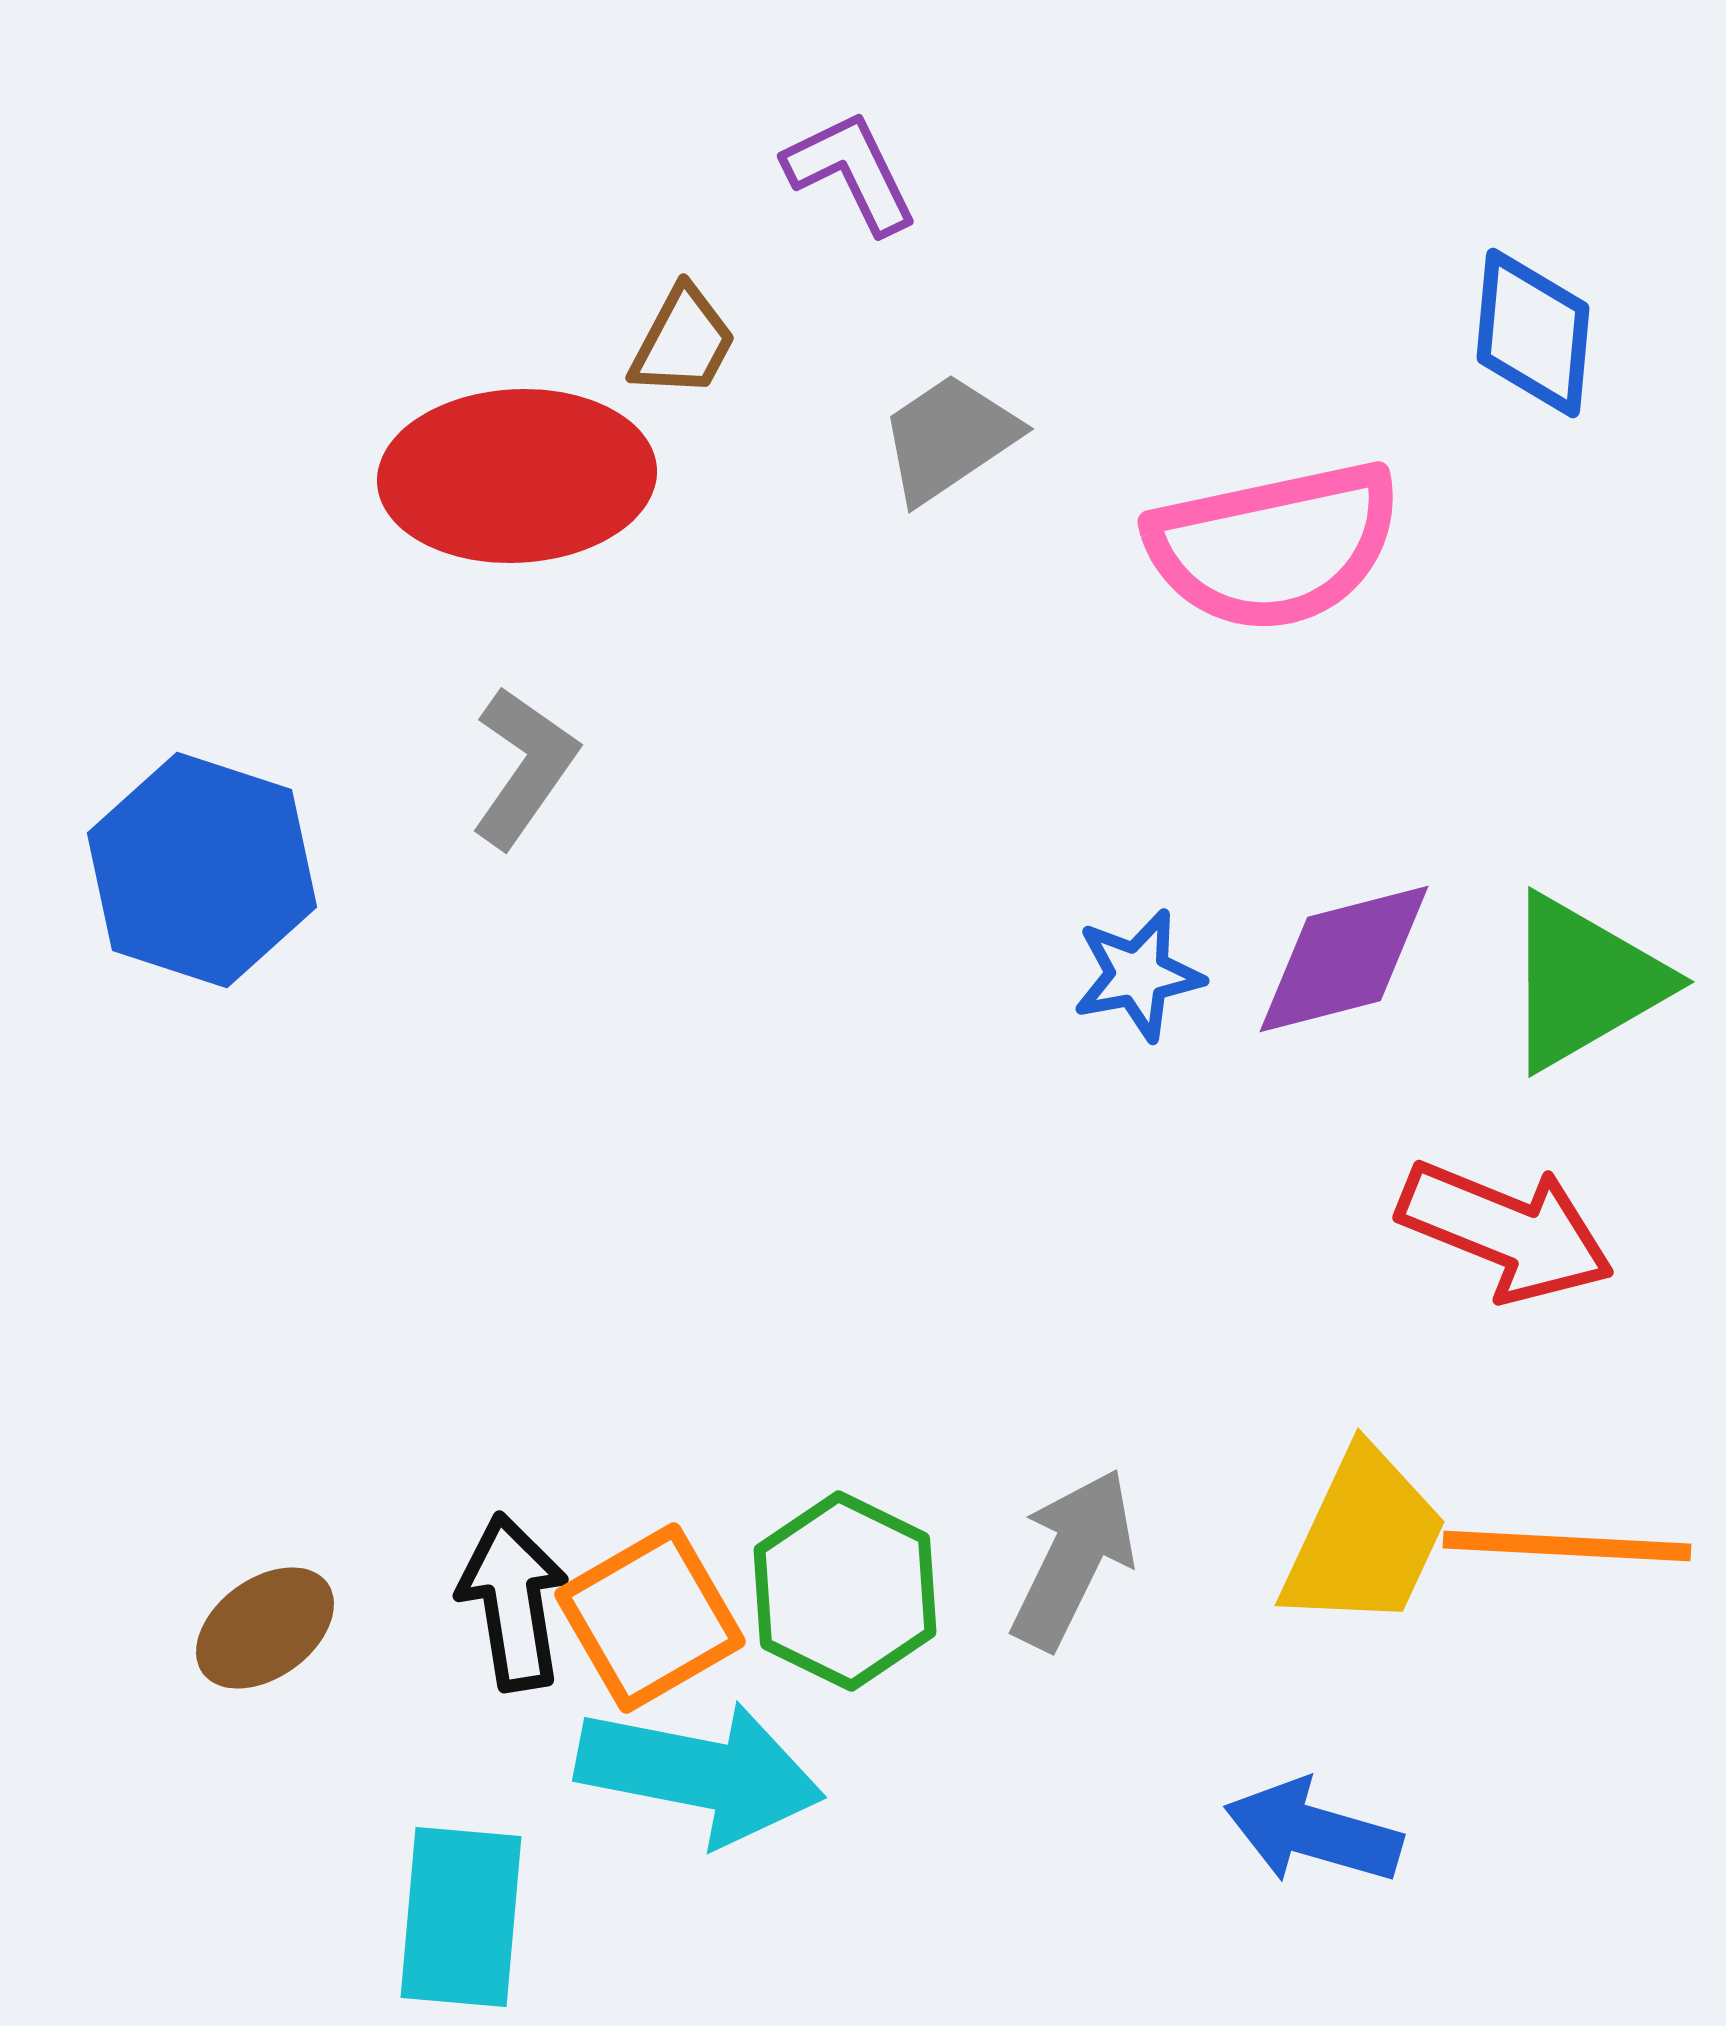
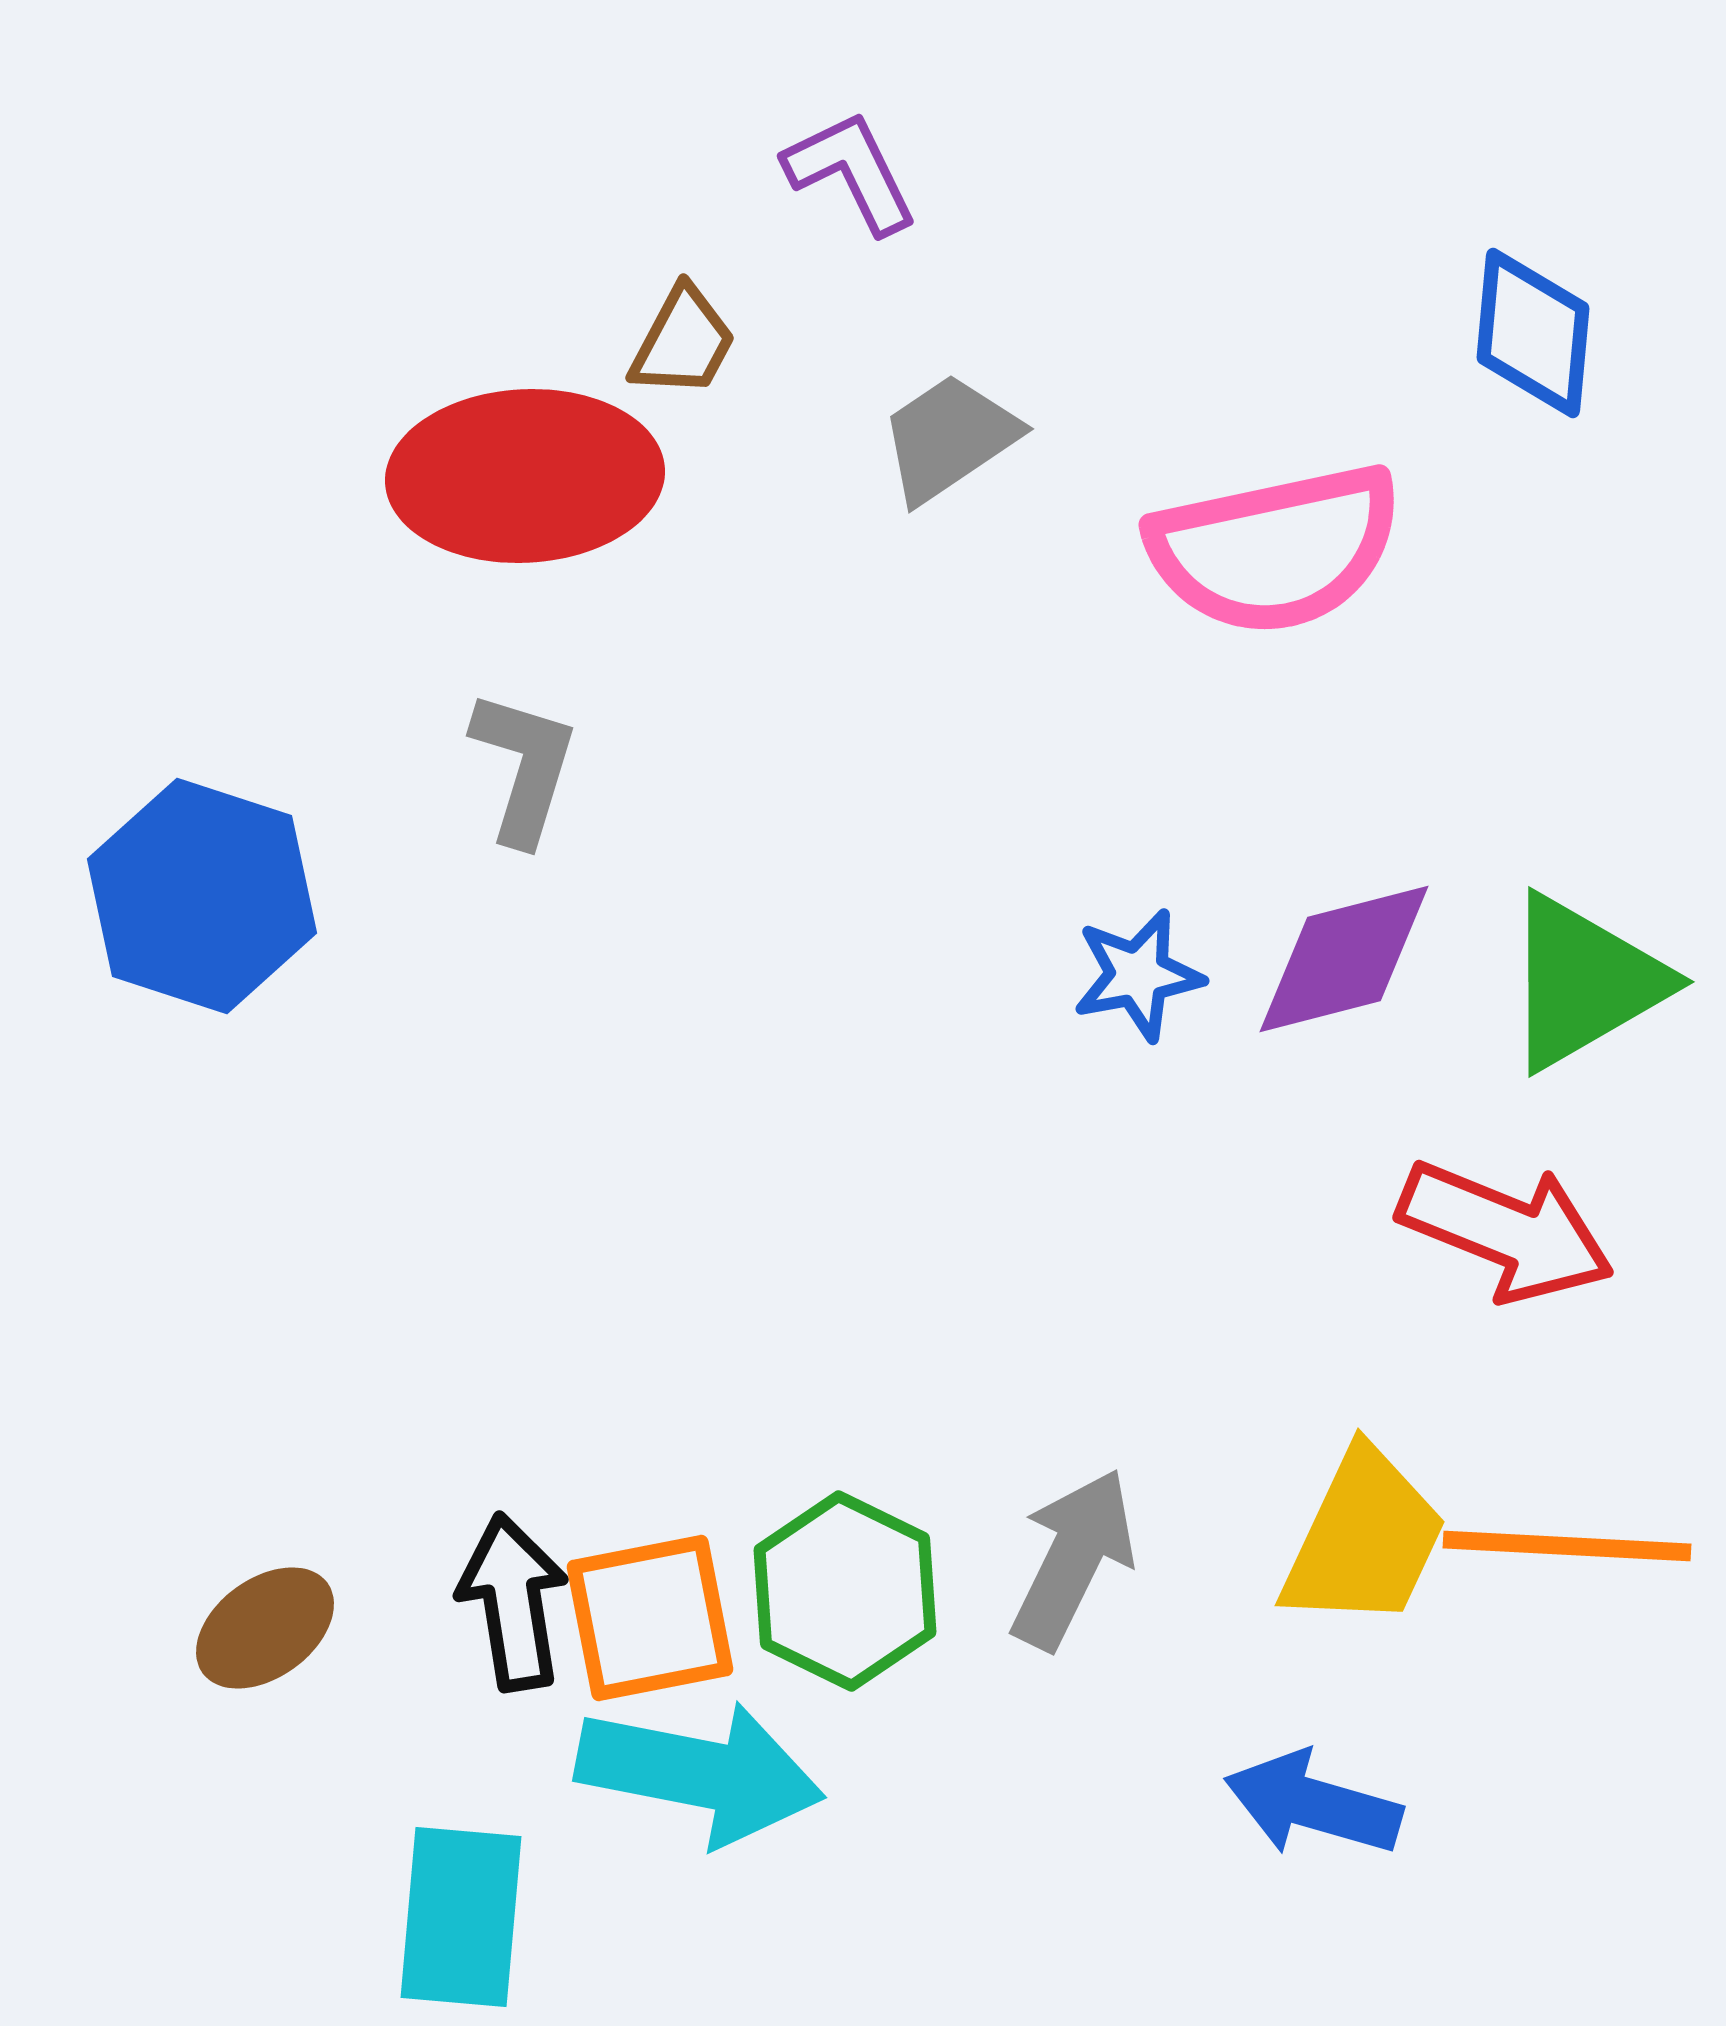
red ellipse: moved 8 px right
pink semicircle: moved 1 px right, 3 px down
gray L-shape: rotated 18 degrees counterclockwise
blue hexagon: moved 26 px down
orange square: rotated 19 degrees clockwise
blue arrow: moved 28 px up
